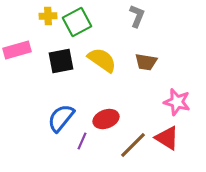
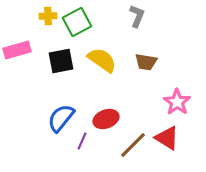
pink star: rotated 20 degrees clockwise
